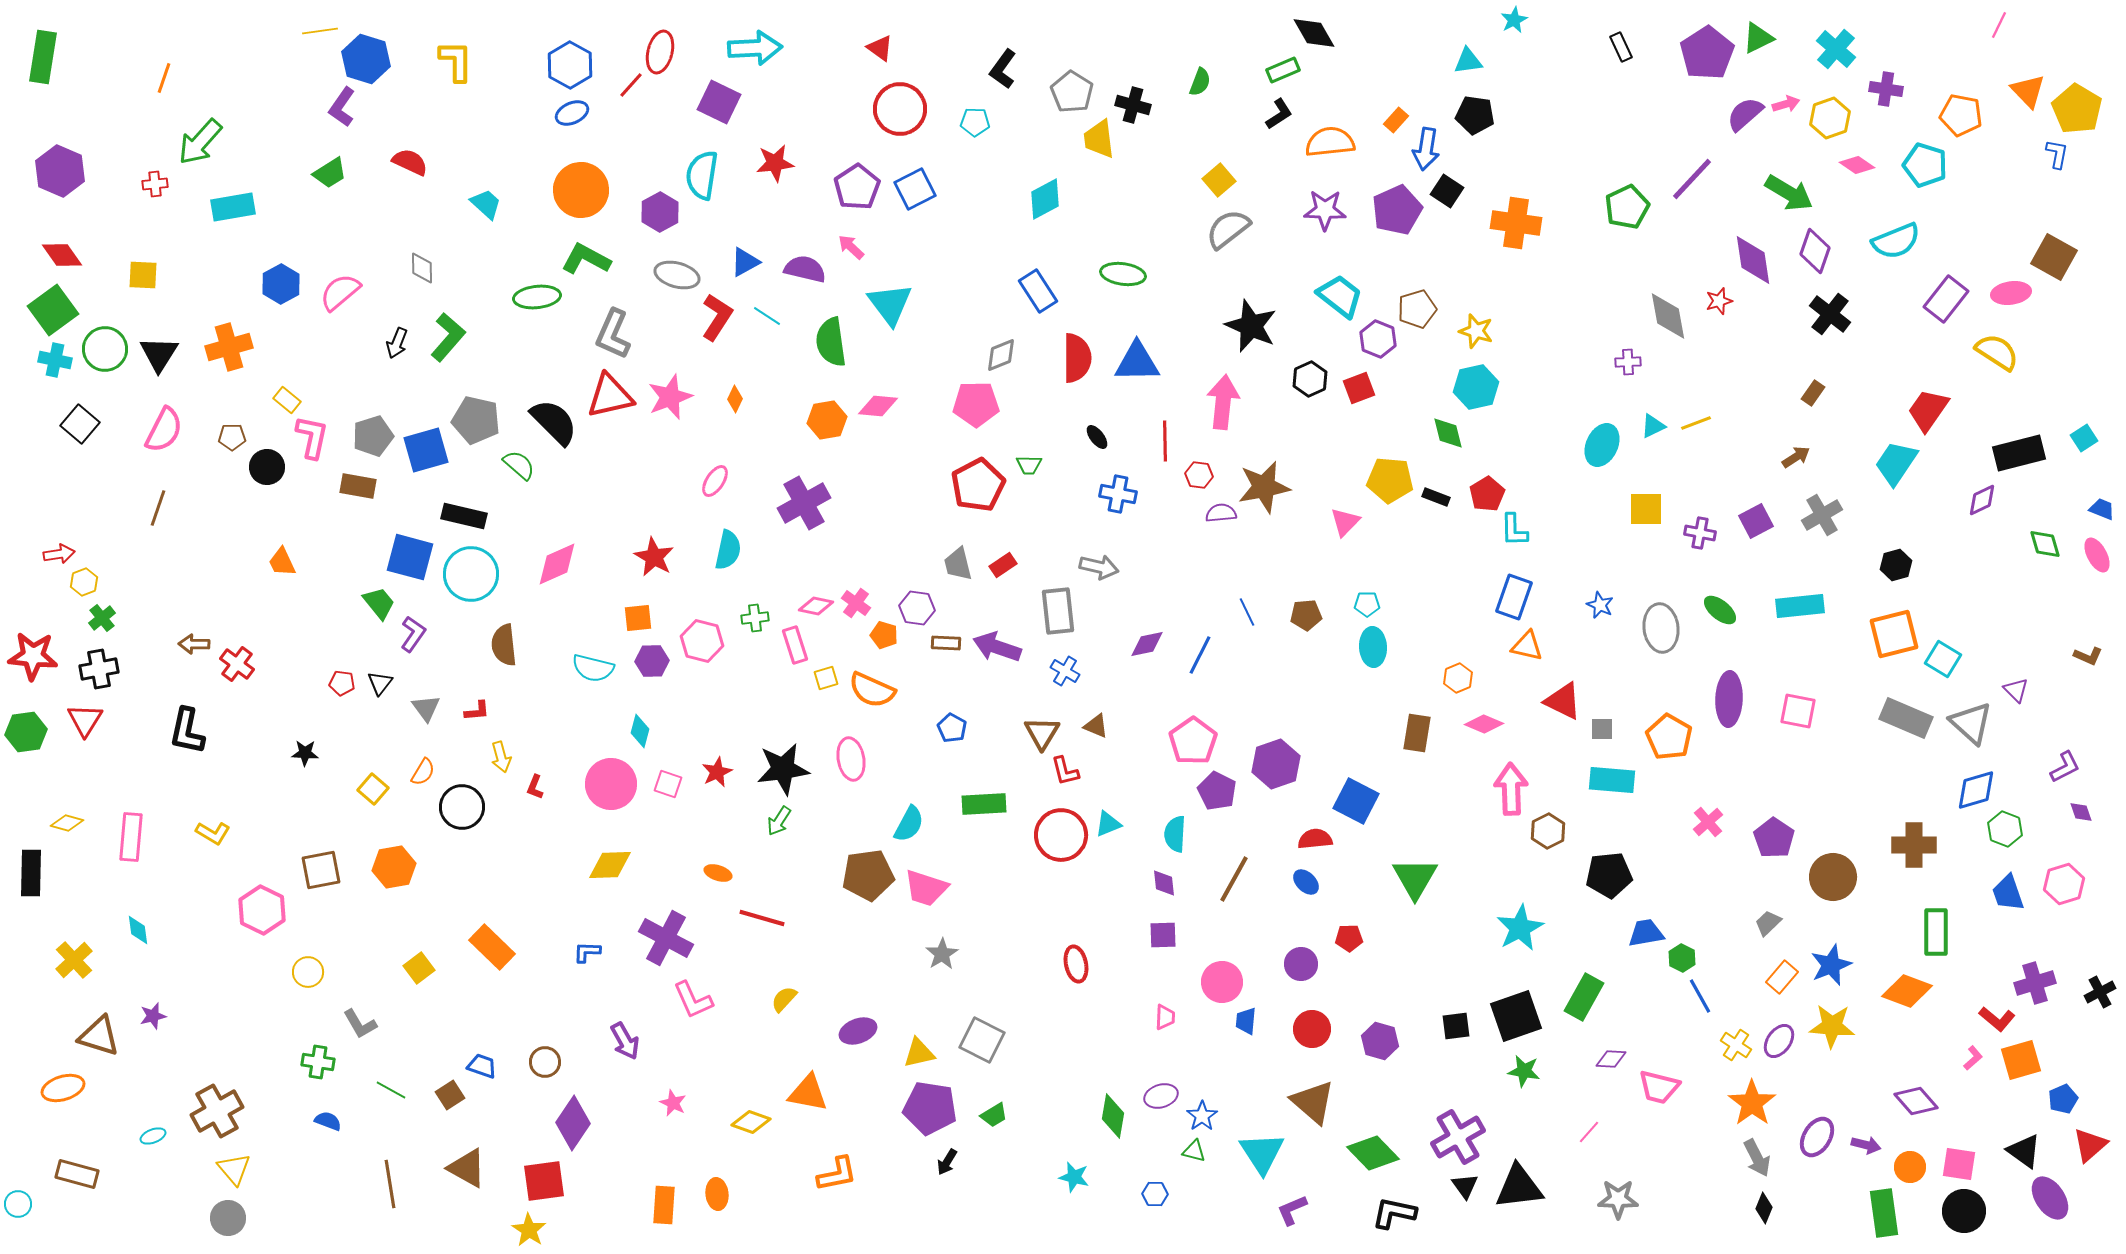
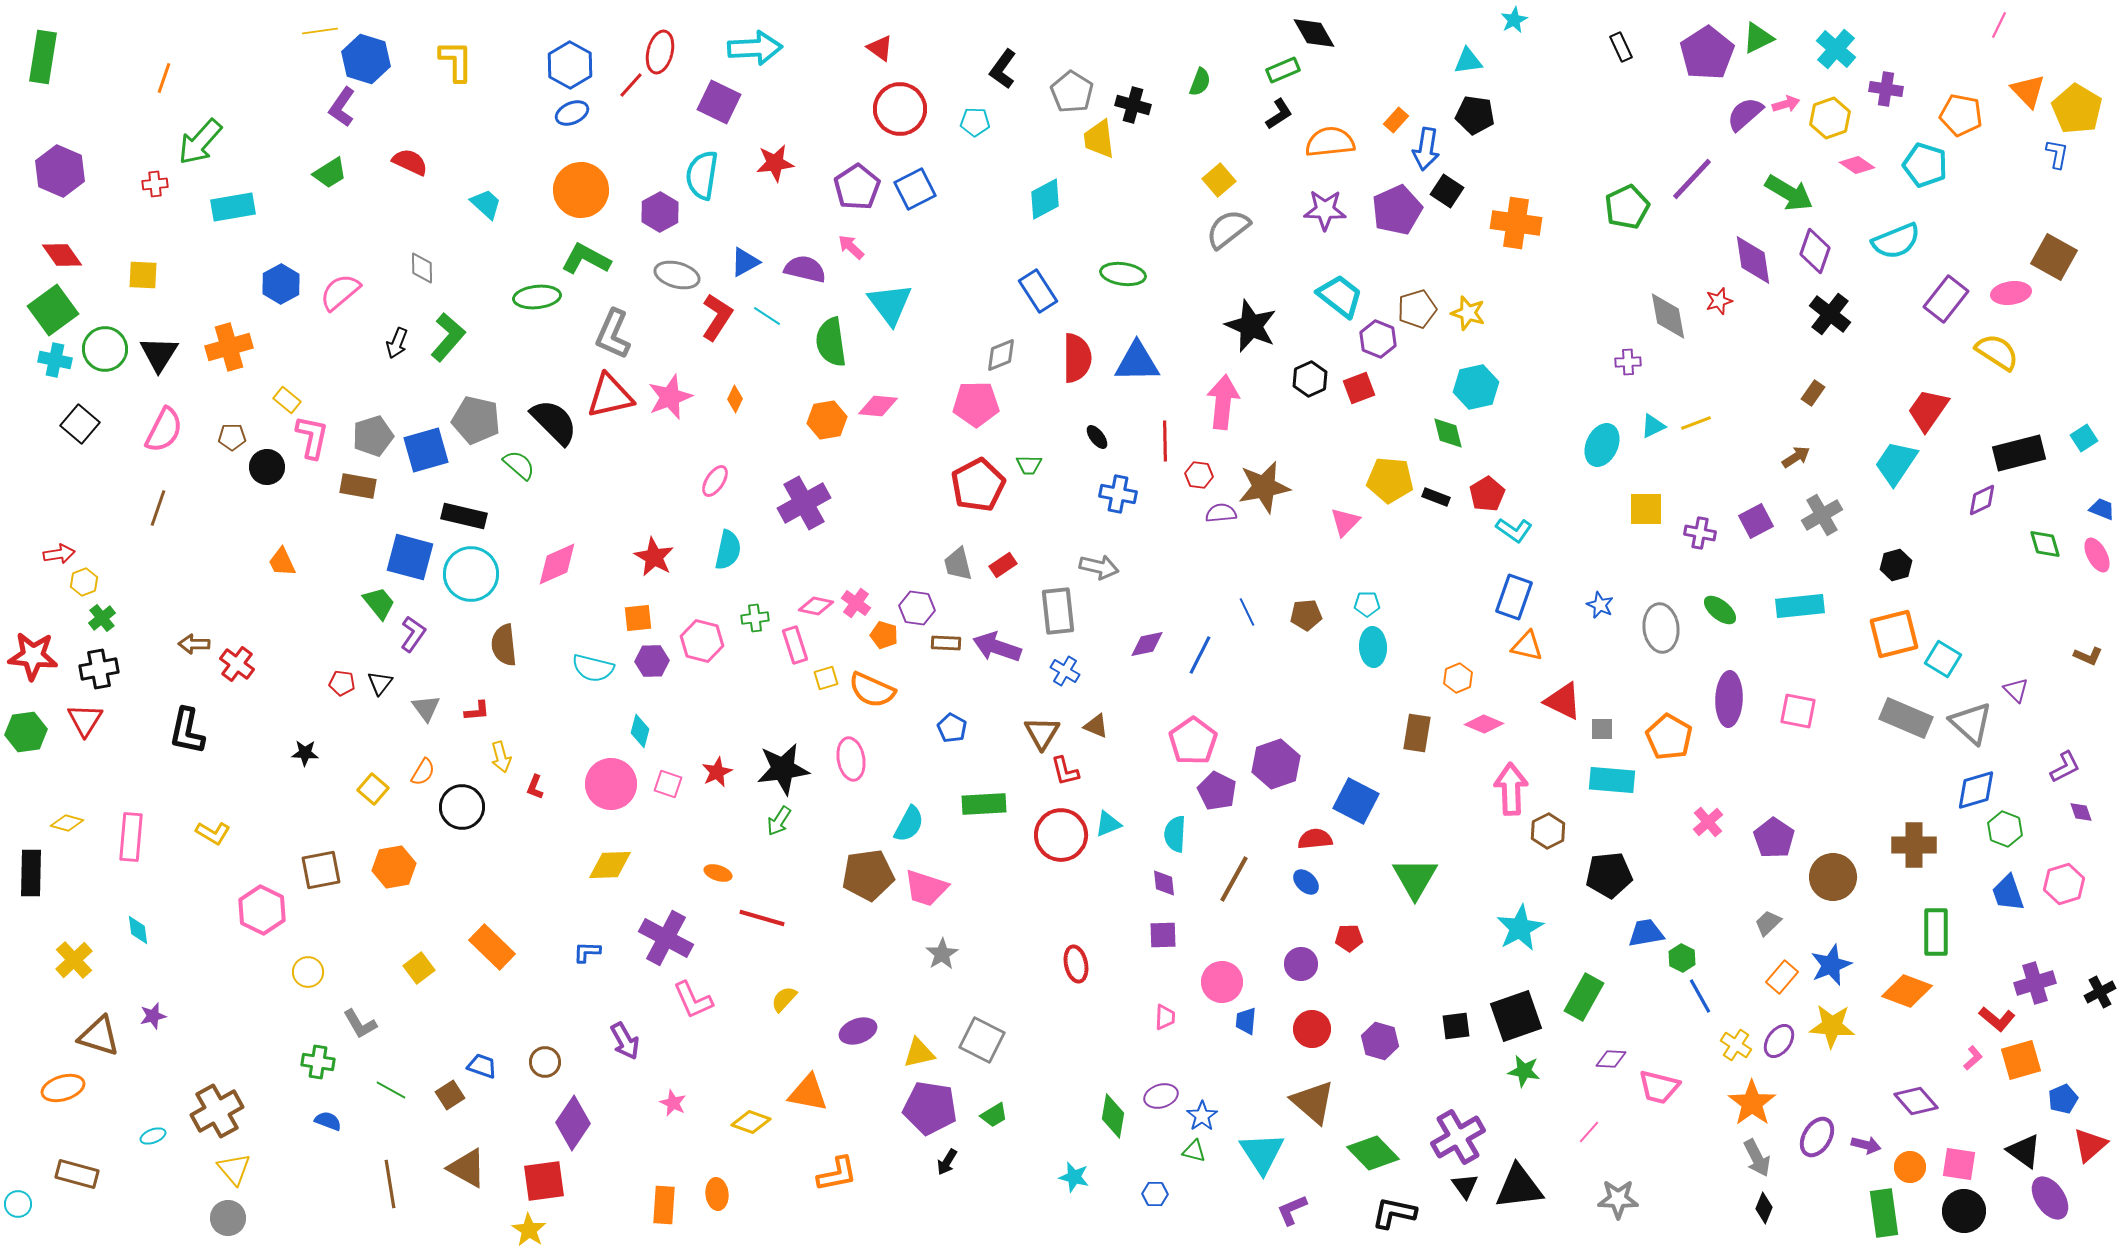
yellow star at (1476, 331): moved 8 px left, 18 px up
cyan L-shape at (1514, 530): rotated 54 degrees counterclockwise
